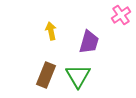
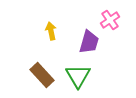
pink cross: moved 11 px left, 5 px down
brown rectangle: moved 4 px left; rotated 65 degrees counterclockwise
